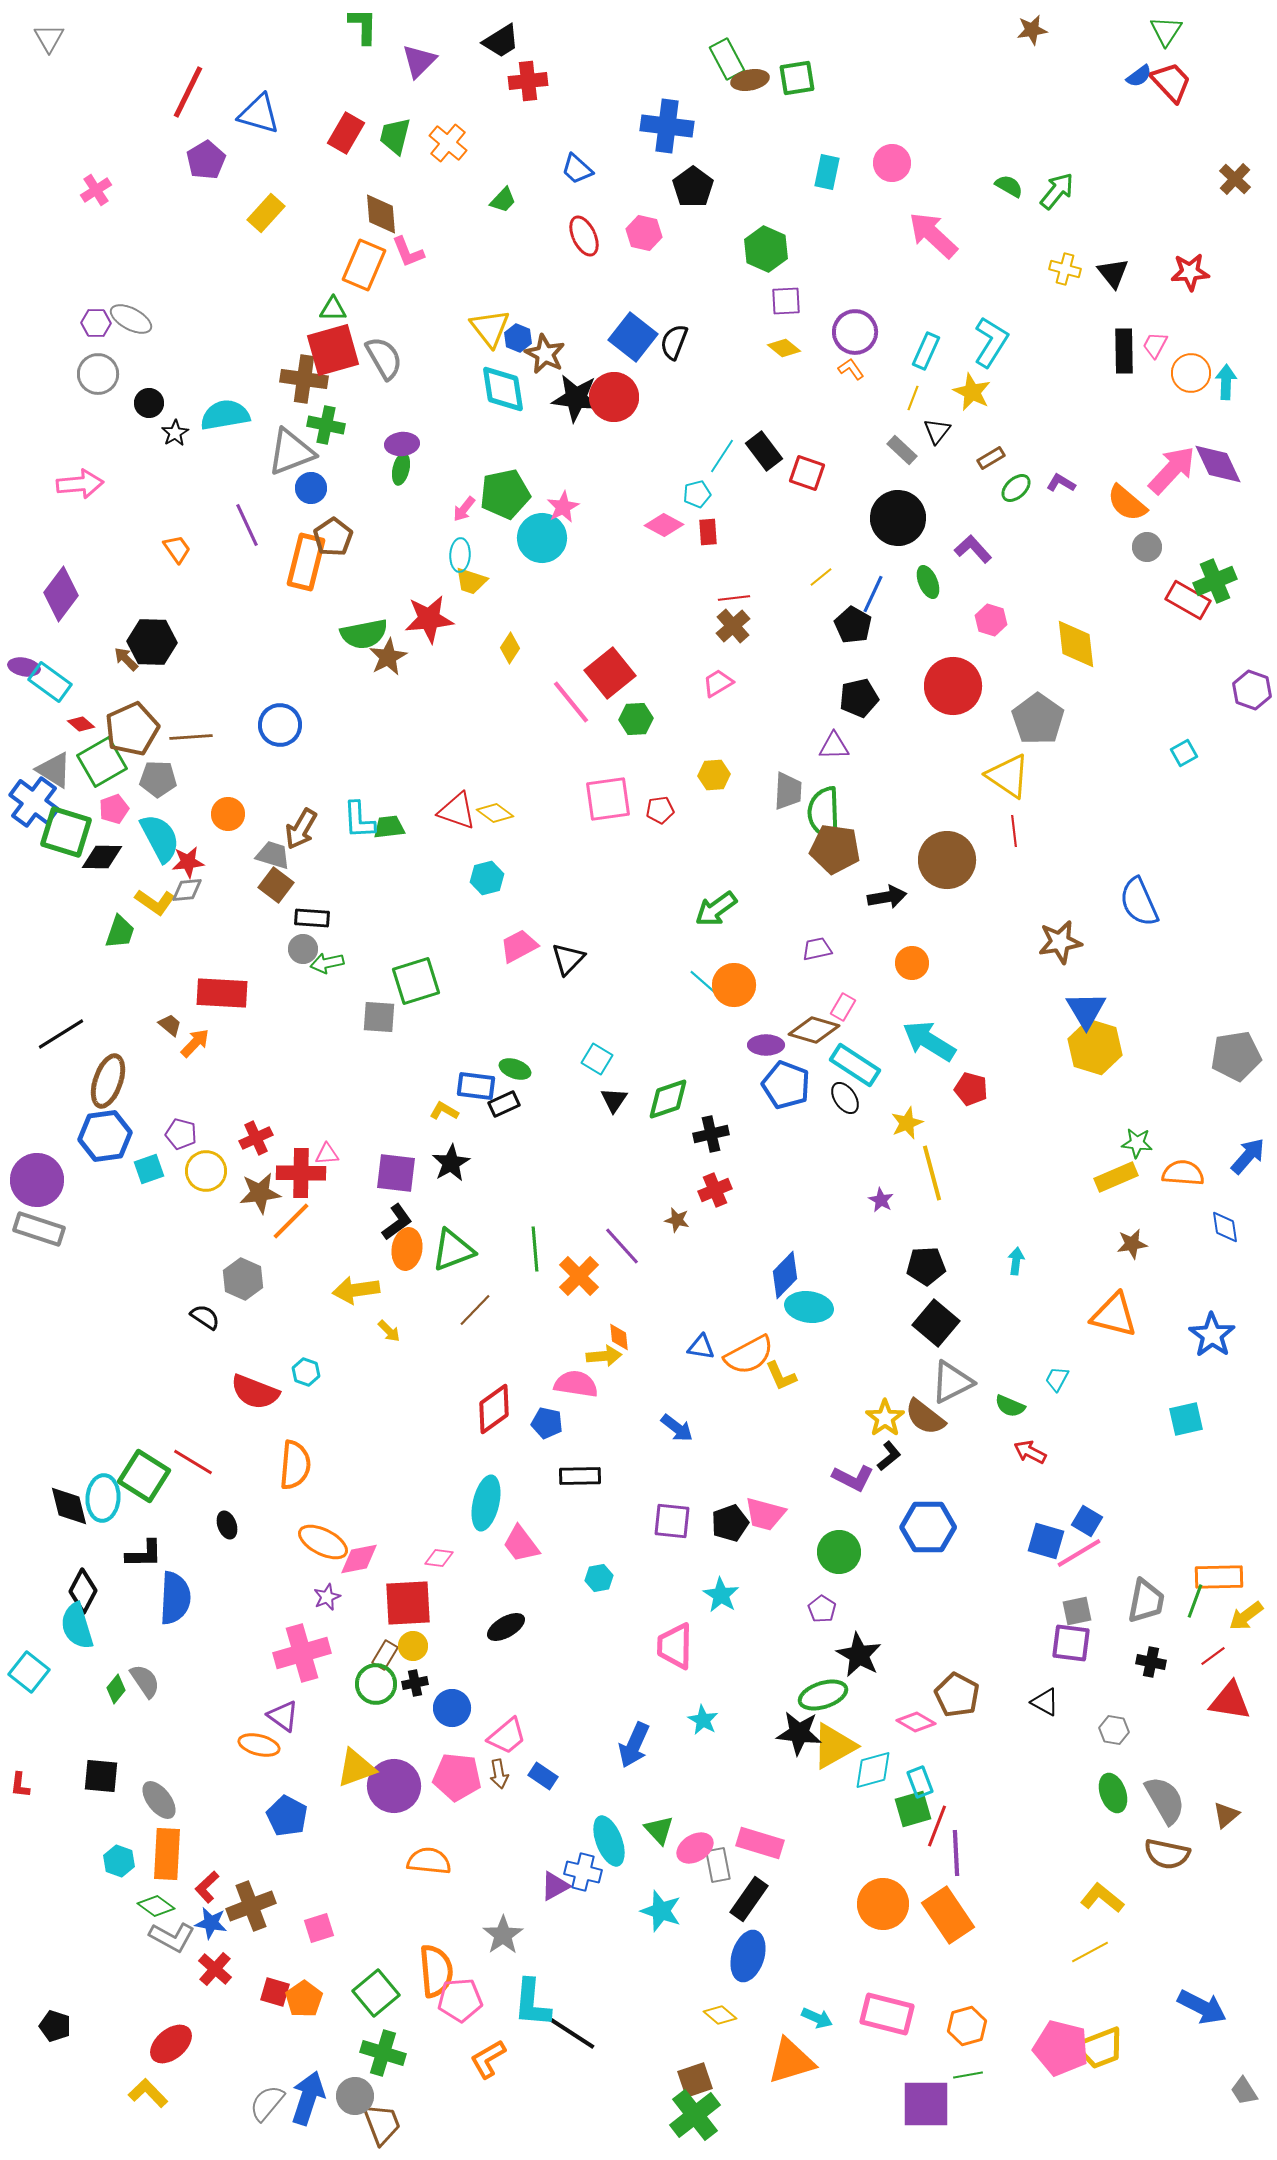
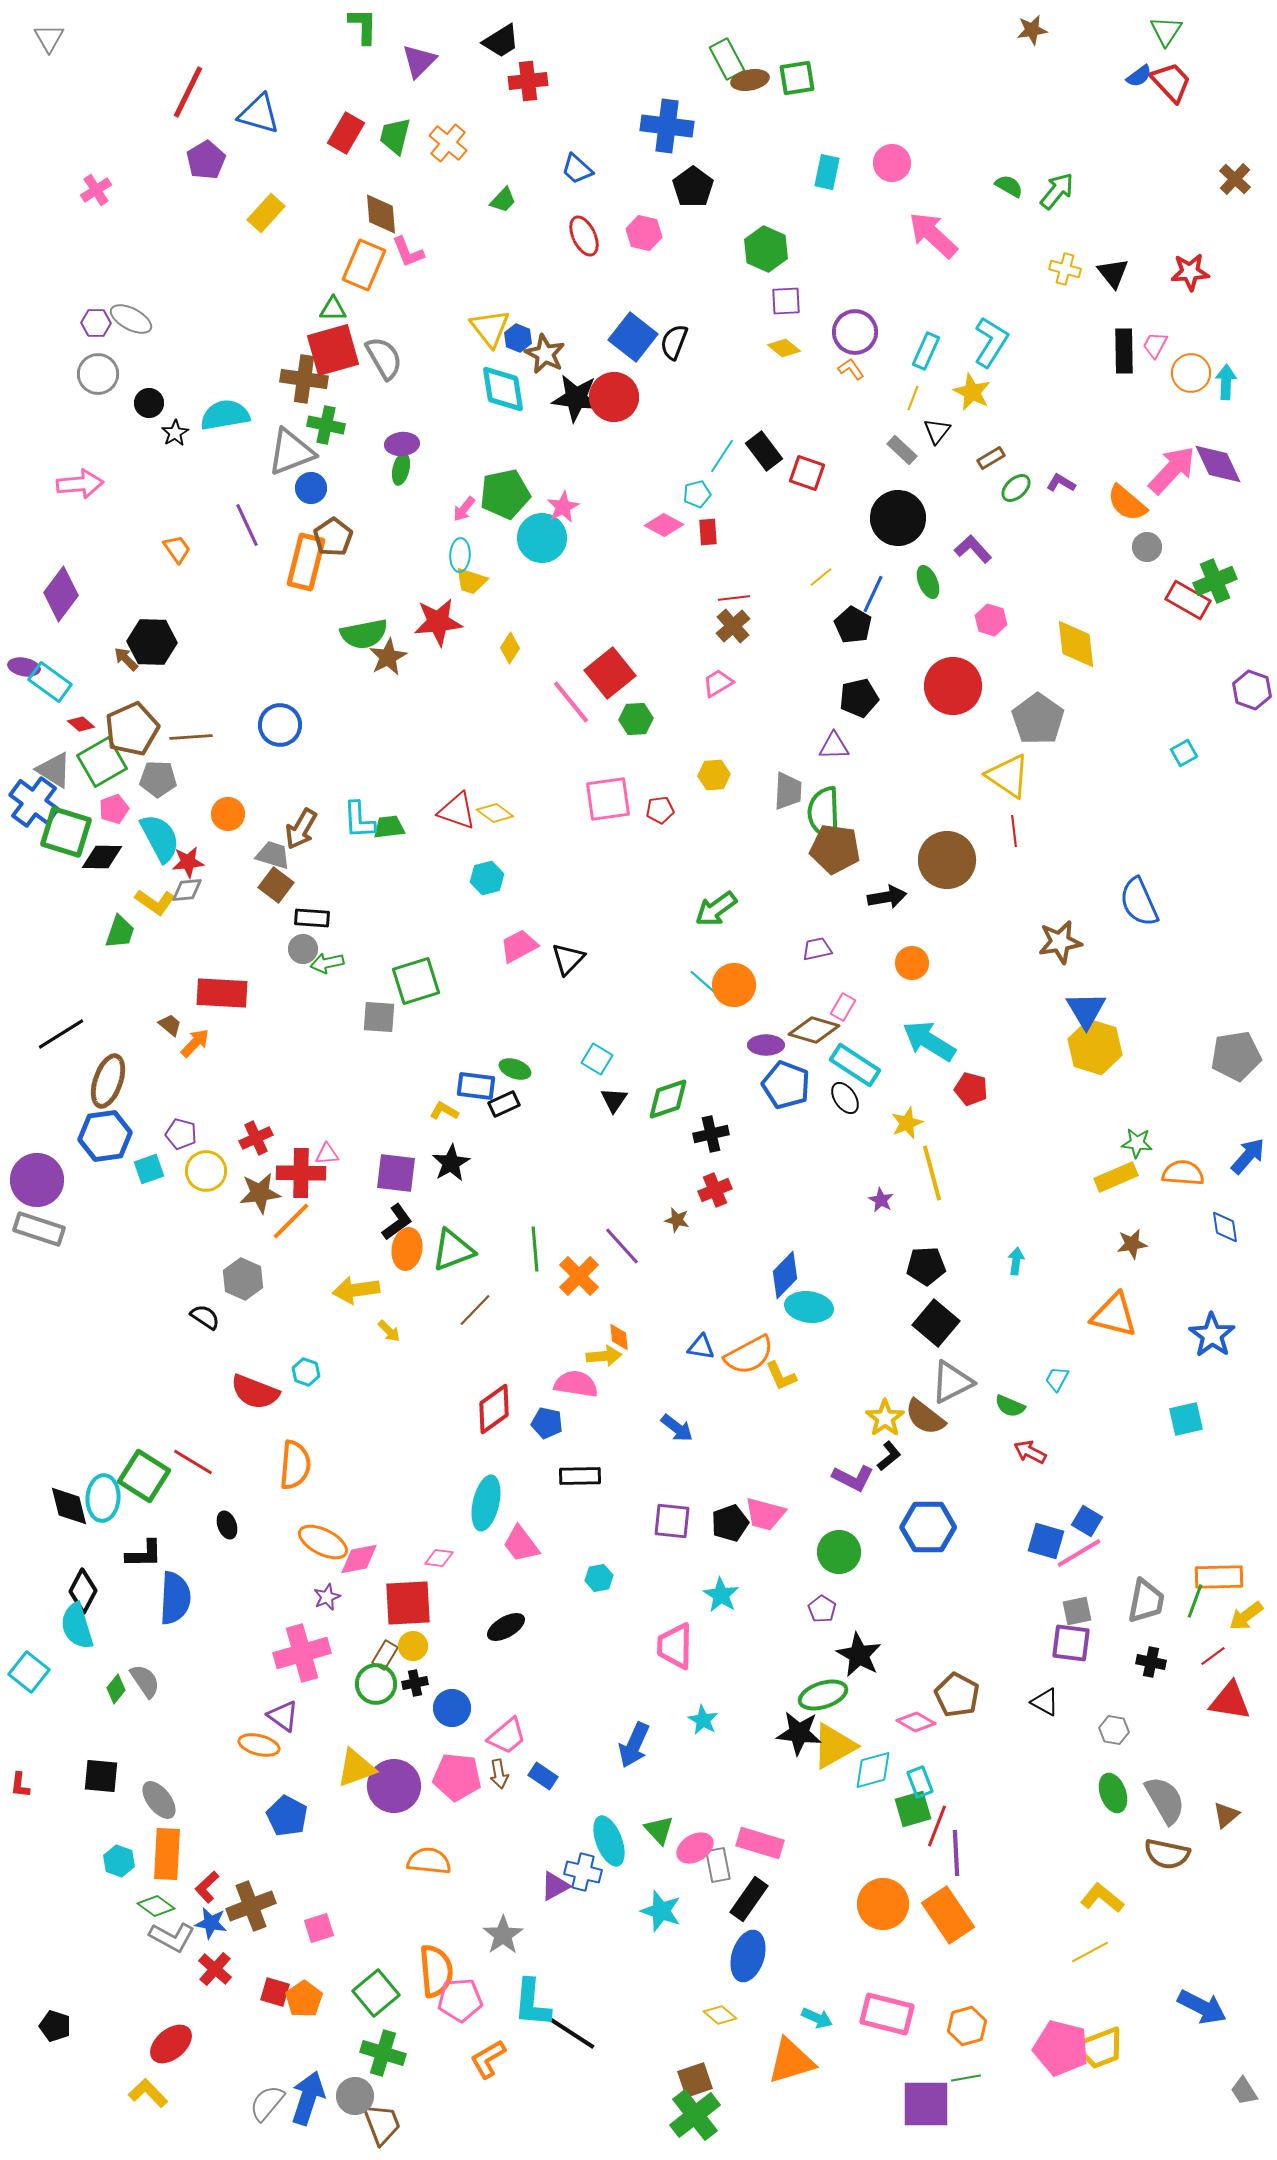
red star at (429, 619): moved 9 px right, 3 px down
green line at (968, 2075): moved 2 px left, 3 px down
